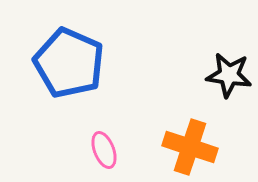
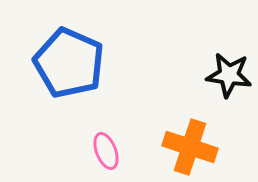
pink ellipse: moved 2 px right, 1 px down
